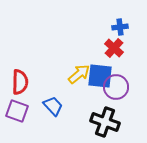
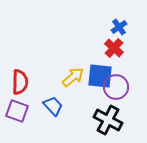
blue cross: moved 1 px left; rotated 28 degrees counterclockwise
yellow arrow: moved 6 px left, 3 px down
black cross: moved 3 px right, 2 px up; rotated 8 degrees clockwise
